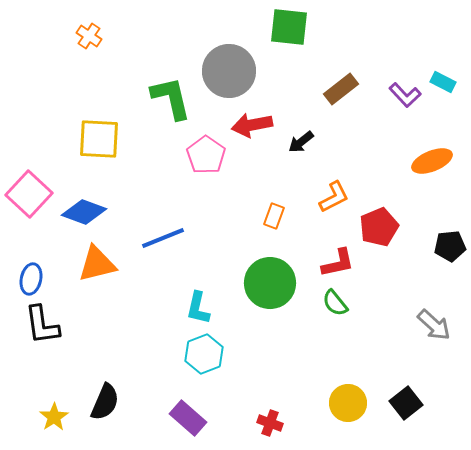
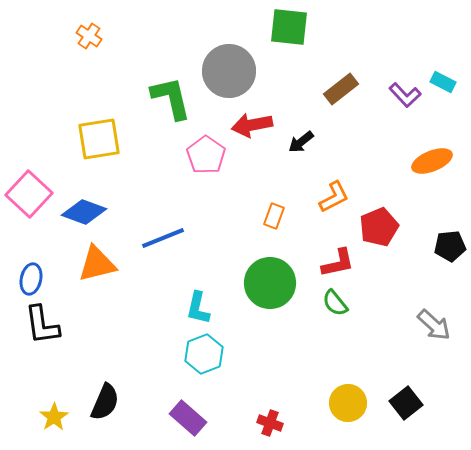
yellow square: rotated 12 degrees counterclockwise
